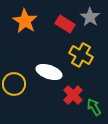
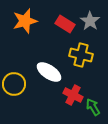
gray star: moved 4 px down
orange star: rotated 25 degrees clockwise
yellow cross: rotated 15 degrees counterclockwise
white ellipse: rotated 15 degrees clockwise
red cross: rotated 18 degrees counterclockwise
green arrow: moved 1 px left
